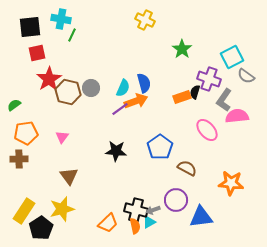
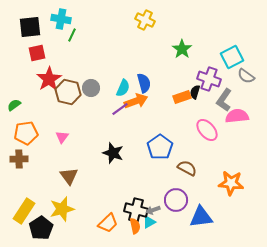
black star: moved 3 px left, 2 px down; rotated 15 degrees clockwise
